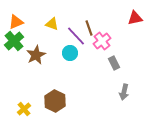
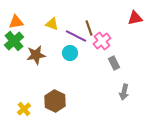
orange triangle: rotated 14 degrees clockwise
purple line: rotated 20 degrees counterclockwise
brown star: rotated 18 degrees clockwise
